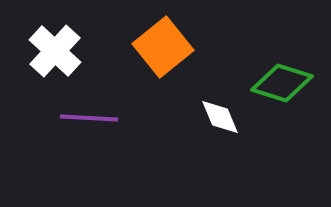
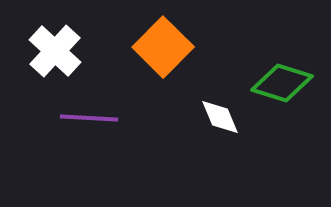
orange square: rotated 6 degrees counterclockwise
